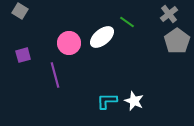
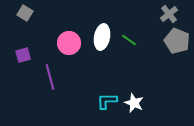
gray square: moved 5 px right, 2 px down
green line: moved 2 px right, 18 px down
white ellipse: rotated 40 degrees counterclockwise
gray pentagon: rotated 15 degrees counterclockwise
purple line: moved 5 px left, 2 px down
white star: moved 2 px down
